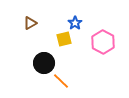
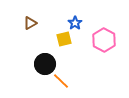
pink hexagon: moved 1 px right, 2 px up
black circle: moved 1 px right, 1 px down
